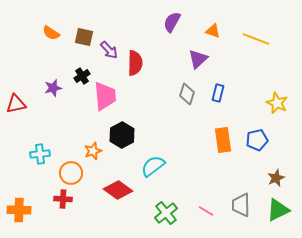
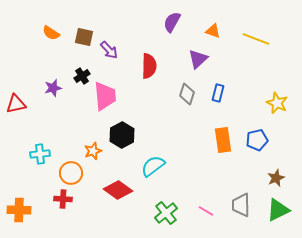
red semicircle: moved 14 px right, 3 px down
